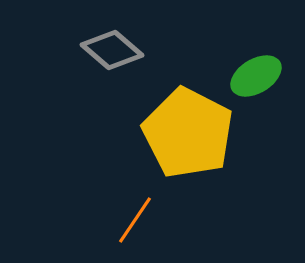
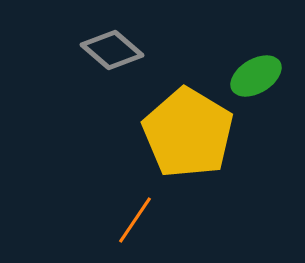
yellow pentagon: rotated 4 degrees clockwise
